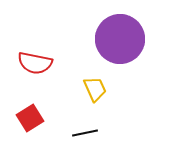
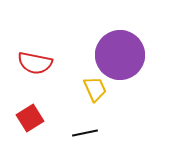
purple circle: moved 16 px down
